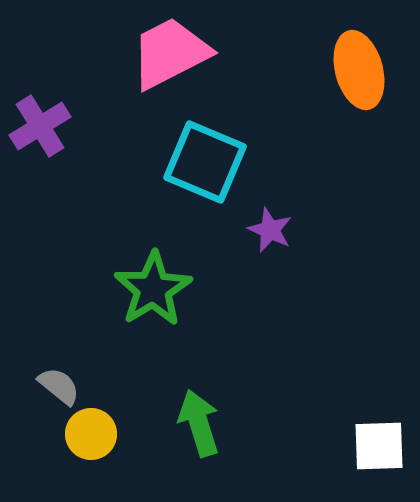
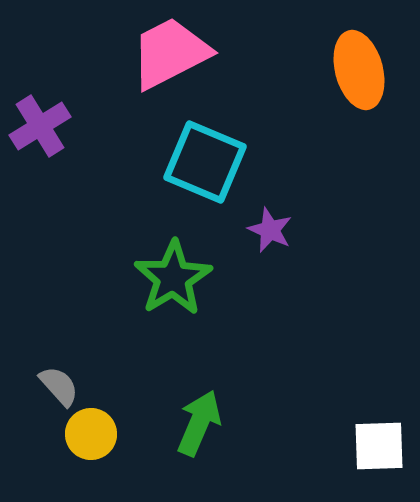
green star: moved 20 px right, 11 px up
gray semicircle: rotated 9 degrees clockwise
green arrow: rotated 40 degrees clockwise
